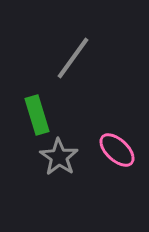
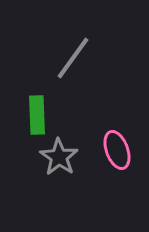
green rectangle: rotated 15 degrees clockwise
pink ellipse: rotated 27 degrees clockwise
